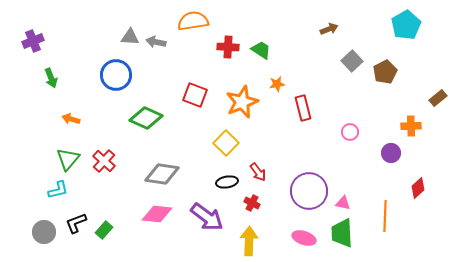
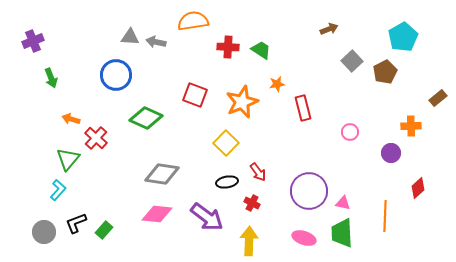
cyan pentagon at (406, 25): moved 3 px left, 12 px down
red cross at (104, 161): moved 8 px left, 23 px up
cyan L-shape at (58, 190): rotated 35 degrees counterclockwise
